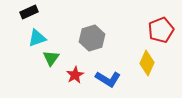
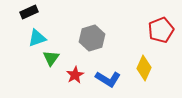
yellow diamond: moved 3 px left, 5 px down
